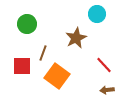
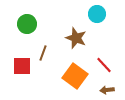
brown star: rotated 25 degrees counterclockwise
orange square: moved 18 px right
